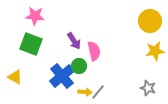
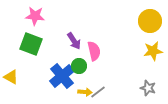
yellow star: moved 2 px left
yellow triangle: moved 4 px left
gray line: rotated 14 degrees clockwise
